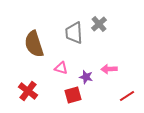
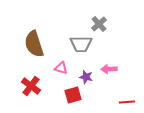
gray trapezoid: moved 7 px right, 11 px down; rotated 85 degrees counterclockwise
red cross: moved 3 px right, 5 px up
red line: moved 6 px down; rotated 28 degrees clockwise
